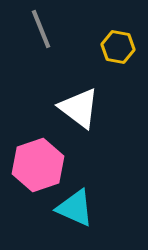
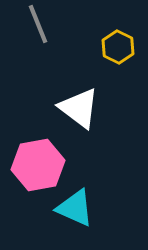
gray line: moved 3 px left, 5 px up
yellow hexagon: rotated 16 degrees clockwise
pink hexagon: rotated 9 degrees clockwise
